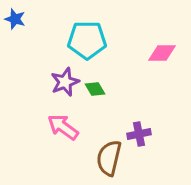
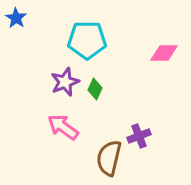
blue star: moved 1 px right, 1 px up; rotated 15 degrees clockwise
pink diamond: moved 2 px right
green diamond: rotated 55 degrees clockwise
purple cross: moved 2 px down; rotated 10 degrees counterclockwise
